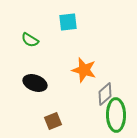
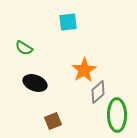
green semicircle: moved 6 px left, 8 px down
orange star: rotated 25 degrees clockwise
gray diamond: moved 7 px left, 2 px up
green ellipse: moved 1 px right
